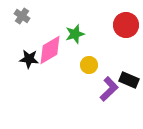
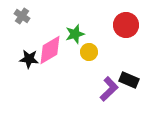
yellow circle: moved 13 px up
